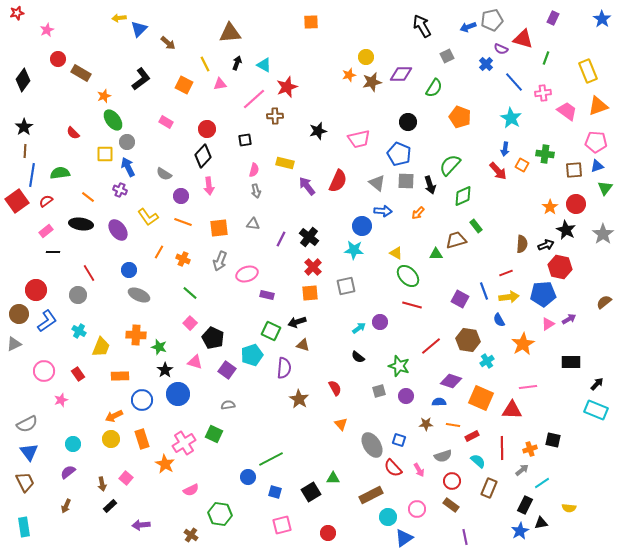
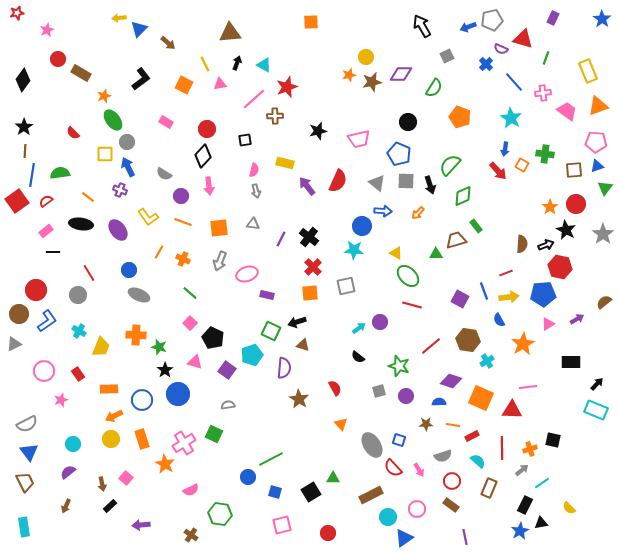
purple arrow at (569, 319): moved 8 px right
orange rectangle at (120, 376): moved 11 px left, 13 px down
yellow semicircle at (569, 508): rotated 40 degrees clockwise
